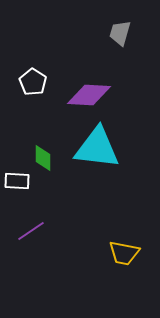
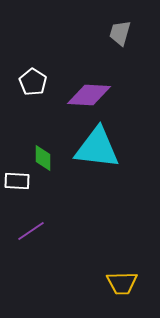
yellow trapezoid: moved 2 px left, 30 px down; rotated 12 degrees counterclockwise
